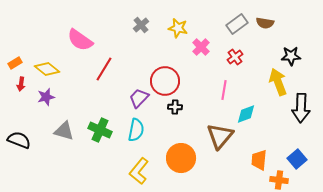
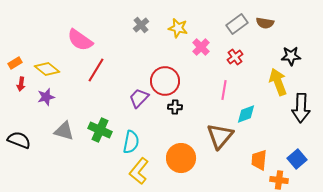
red line: moved 8 px left, 1 px down
cyan semicircle: moved 5 px left, 12 px down
